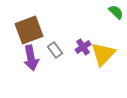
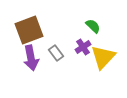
green semicircle: moved 23 px left, 14 px down
gray rectangle: moved 1 px right, 3 px down
yellow triangle: moved 3 px down
